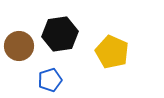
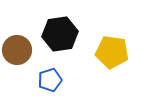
brown circle: moved 2 px left, 4 px down
yellow pentagon: rotated 16 degrees counterclockwise
